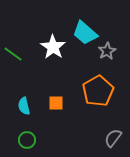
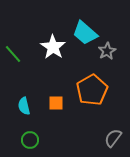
green line: rotated 12 degrees clockwise
orange pentagon: moved 6 px left, 1 px up
green circle: moved 3 px right
